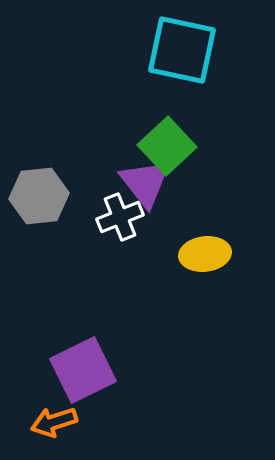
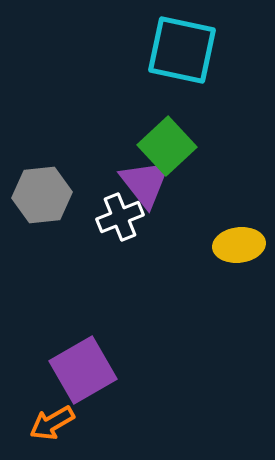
gray hexagon: moved 3 px right, 1 px up
yellow ellipse: moved 34 px right, 9 px up
purple square: rotated 4 degrees counterclockwise
orange arrow: moved 2 px left, 1 px down; rotated 12 degrees counterclockwise
